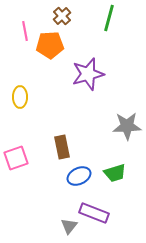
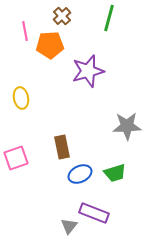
purple star: moved 3 px up
yellow ellipse: moved 1 px right, 1 px down; rotated 10 degrees counterclockwise
blue ellipse: moved 1 px right, 2 px up
